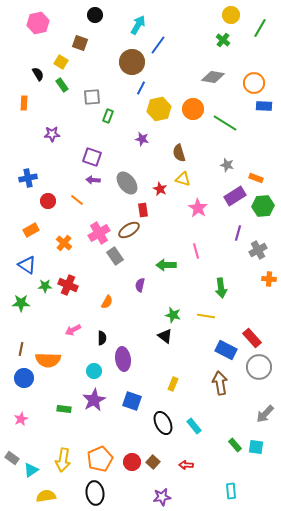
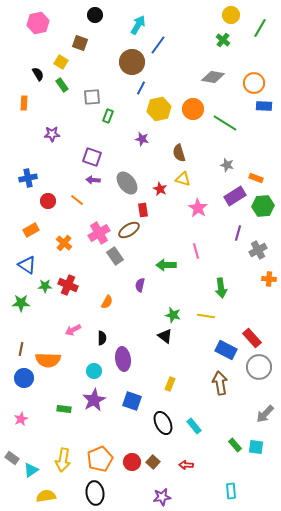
yellow rectangle at (173, 384): moved 3 px left
